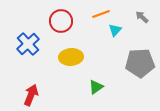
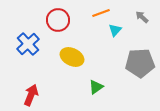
orange line: moved 1 px up
red circle: moved 3 px left, 1 px up
yellow ellipse: moved 1 px right; rotated 30 degrees clockwise
